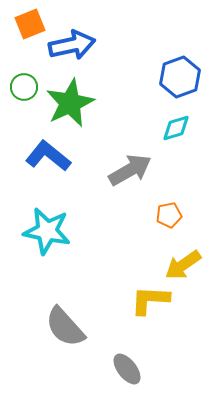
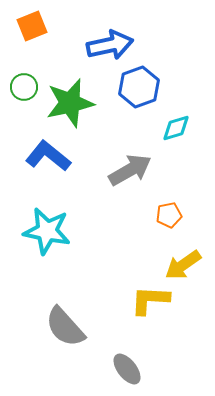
orange square: moved 2 px right, 2 px down
blue arrow: moved 38 px right
blue hexagon: moved 41 px left, 10 px down
green star: rotated 12 degrees clockwise
